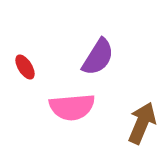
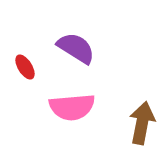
purple semicircle: moved 22 px left, 9 px up; rotated 90 degrees counterclockwise
brown arrow: rotated 12 degrees counterclockwise
